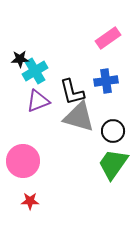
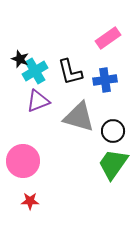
black star: rotated 24 degrees clockwise
blue cross: moved 1 px left, 1 px up
black L-shape: moved 2 px left, 20 px up
